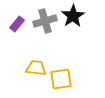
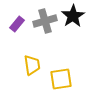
yellow trapezoid: moved 4 px left, 3 px up; rotated 75 degrees clockwise
